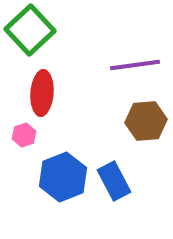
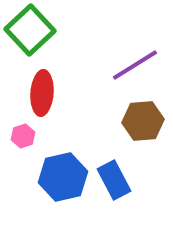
purple line: rotated 24 degrees counterclockwise
brown hexagon: moved 3 px left
pink hexagon: moved 1 px left, 1 px down
blue hexagon: rotated 9 degrees clockwise
blue rectangle: moved 1 px up
